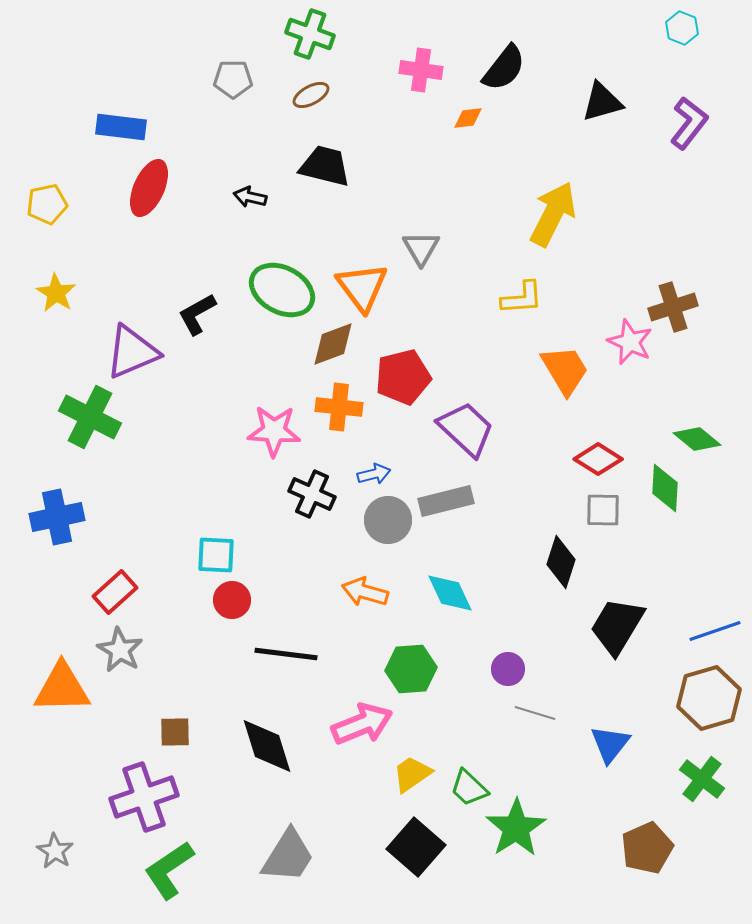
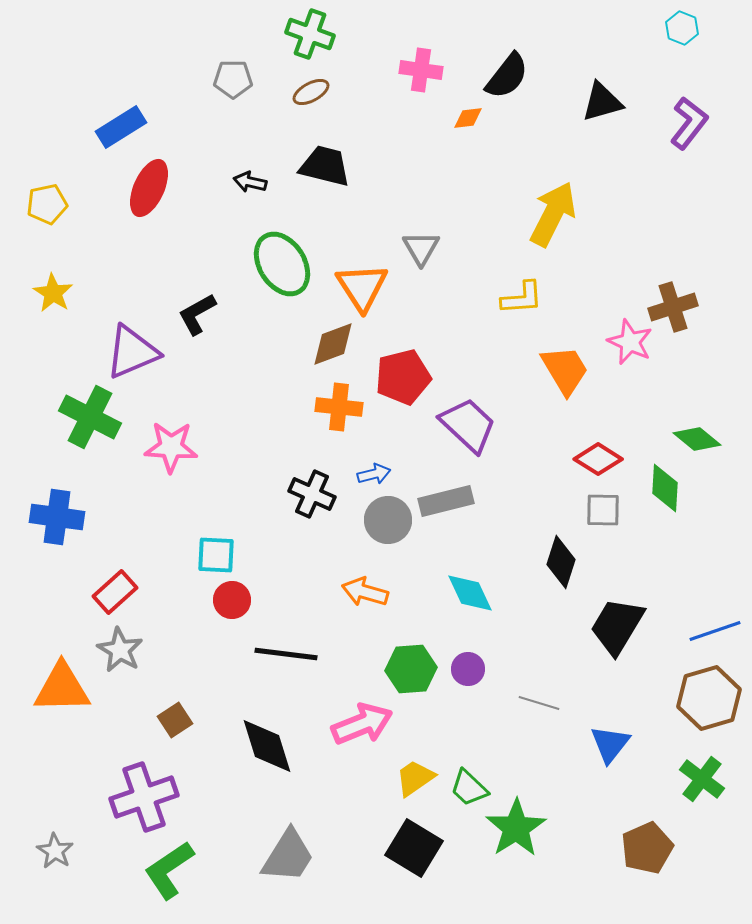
black semicircle at (504, 68): moved 3 px right, 8 px down
brown ellipse at (311, 95): moved 3 px up
blue rectangle at (121, 127): rotated 39 degrees counterclockwise
black arrow at (250, 197): moved 15 px up
orange triangle at (362, 287): rotated 4 degrees clockwise
green ellipse at (282, 290): moved 26 px up; rotated 30 degrees clockwise
yellow star at (56, 293): moved 3 px left
purple trapezoid at (466, 429): moved 2 px right, 4 px up
pink star at (274, 431): moved 103 px left, 16 px down
blue cross at (57, 517): rotated 20 degrees clockwise
cyan diamond at (450, 593): moved 20 px right
purple circle at (508, 669): moved 40 px left
gray line at (535, 713): moved 4 px right, 10 px up
brown square at (175, 732): moved 12 px up; rotated 32 degrees counterclockwise
yellow trapezoid at (412, 774): moved 3 px right, 4 px down
black square at (416, 847): moved 2 px left, 1 px down; rotated 10 degrees counterclockwise
